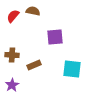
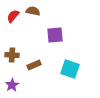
purple square: moved 2 px up
cyan square: moved 2 px left; rotated 12 degrees clockwise
